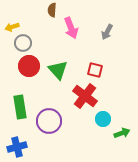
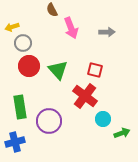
brown semicircle: rotated 32 degrees counterclockwise
gray arrow: rotated 119 degrees counterclockwise
blue cross: moved 2 px left, 5 px up
